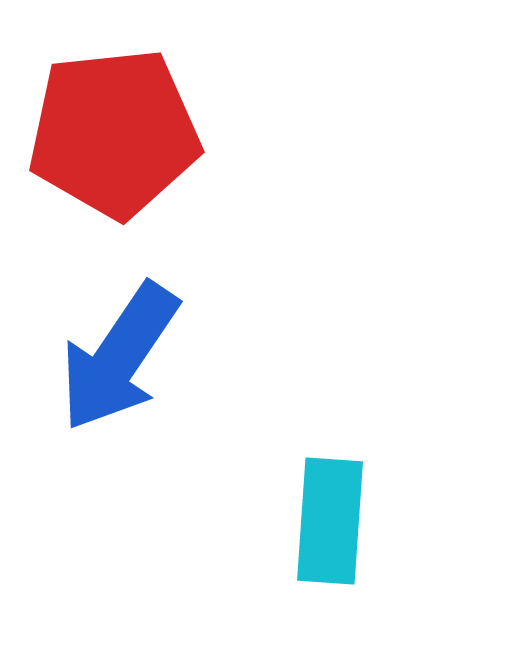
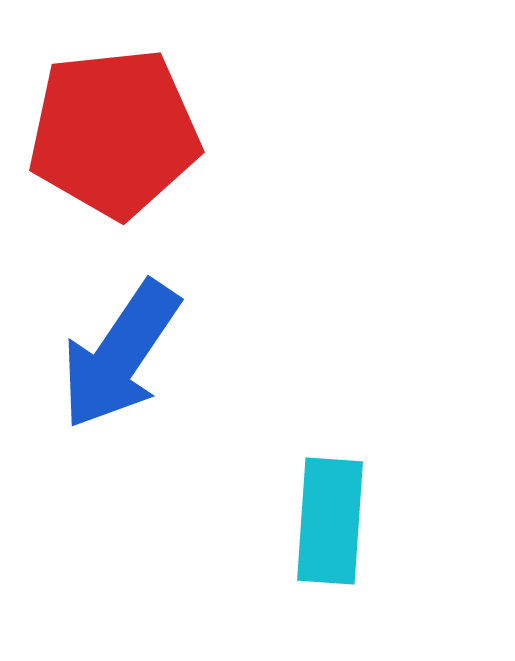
blue arrow: moved 1 px right, 2 px up
